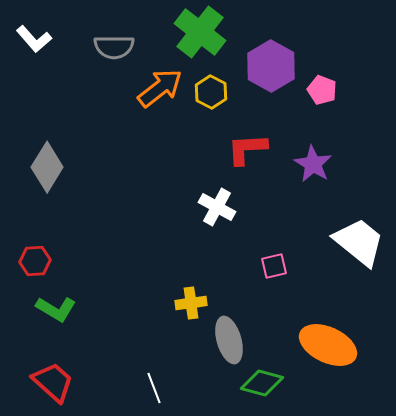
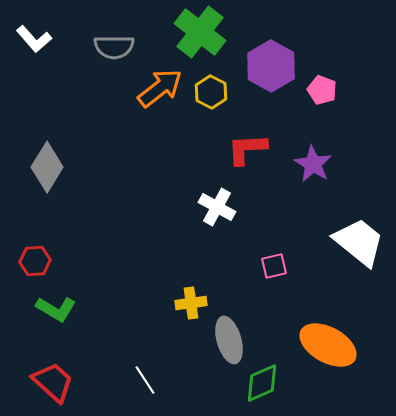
orange ellipse: rotated 4 degrees clockwise
green diamond: rotated 39 degrees counterclockwise
white line: moved 9 px left, 8 px up; rotated 12 degrees counterclockwise
